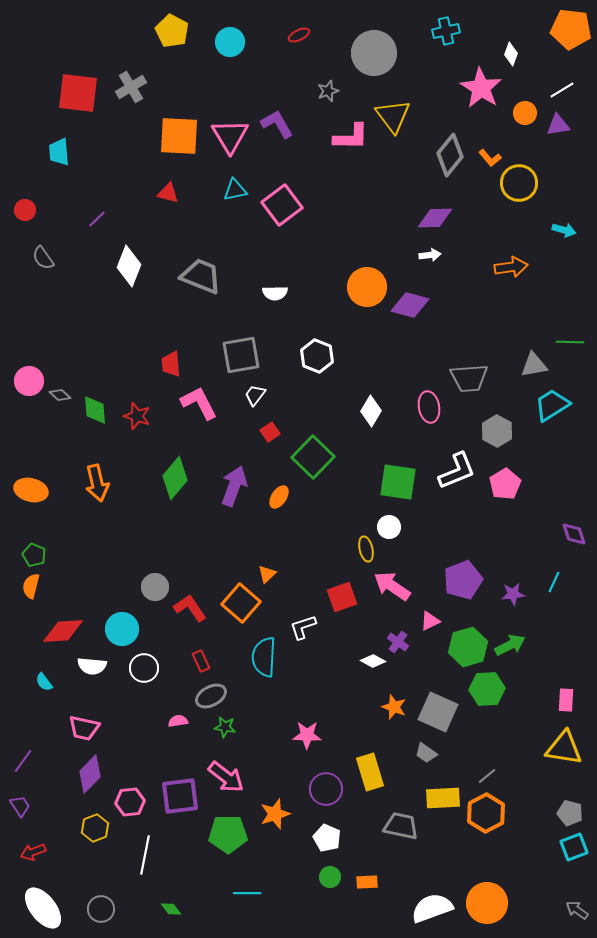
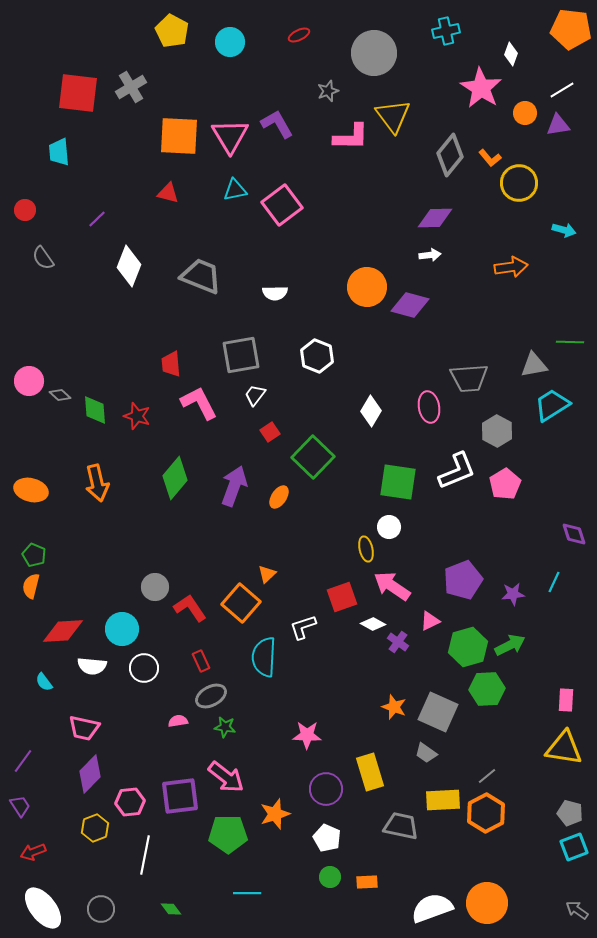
white diamond at (373, 661): moved 37 px up
yellow rectangle at (443, 798): moved 2 px down
